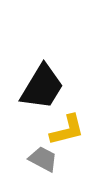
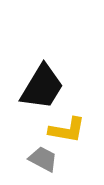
yellow L-shape: rotated 24 degrees clockwise
